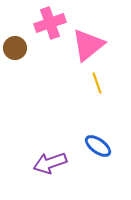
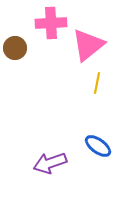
pink cross: moved 1 px right; rotated 16 degrees clockwise
yellow line: rotated 30 degrees clockwise
